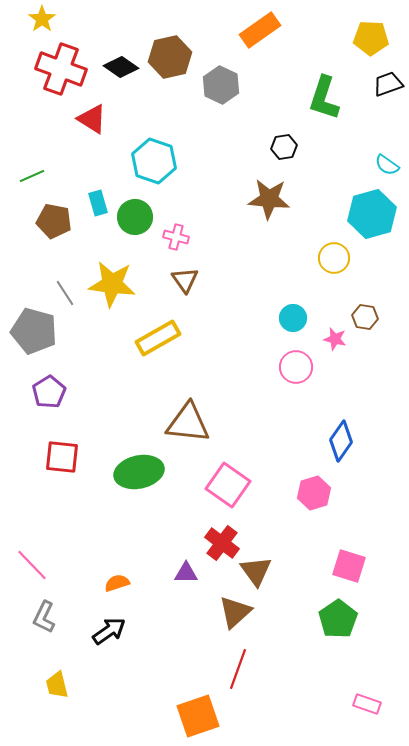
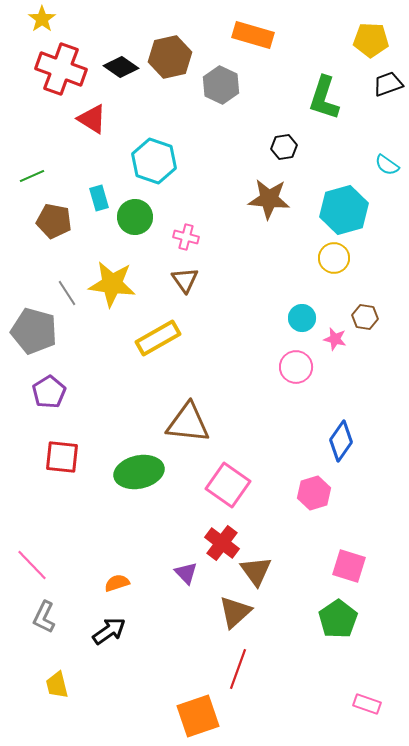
orange rectangle at (260, 30): moved 7 px left, 5 px down; rotated 51 degrees clockwise
yellow pentagon at (371, 38): moved 2 px down
cyan rectangle at (98, 203): moved 1 px right, 5 px up
cyan hexagon at (372, 214): moved 28 px left, 4 px up
pink cross at (176, 237): moved 10 px right
gray line at (65, 293): moved 2 px right
cyan circle at (293, 318): moved 9 px right
purple triangle at (186, 573): rotated 45 degrees clockwise
